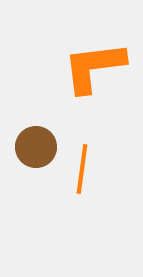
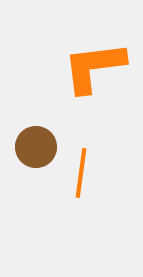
orange line: moved 1 px left, 4 px down
